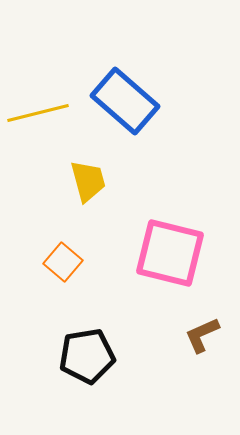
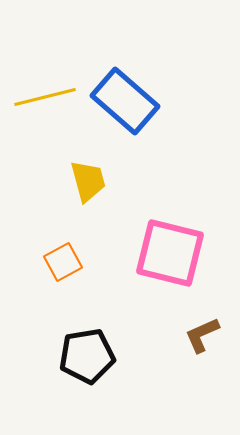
yellow line: moved 7 px right, 16 px up
orange square: rotated 21 degrees clockwise
